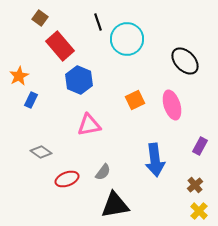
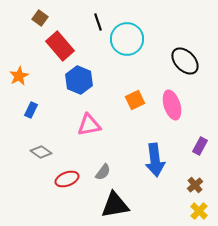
blue rectangle: moved 10 px down
